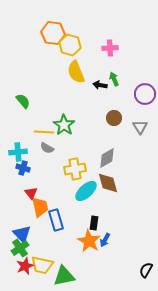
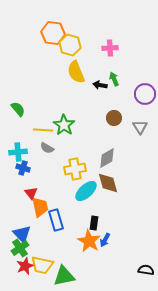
green semicircle: moved 5 px left, 8 px down
yellow line: moved 1 px left, 2 px up
black semicircle: rotated 70 degrees clockwise
